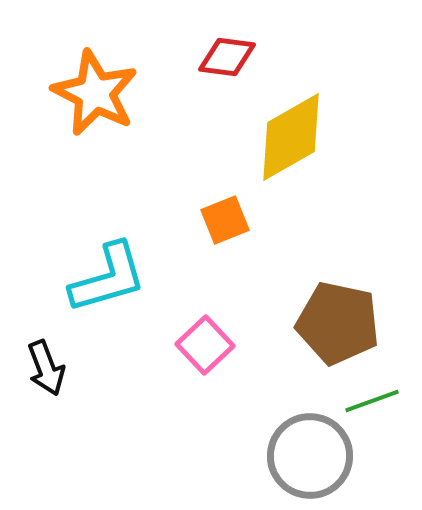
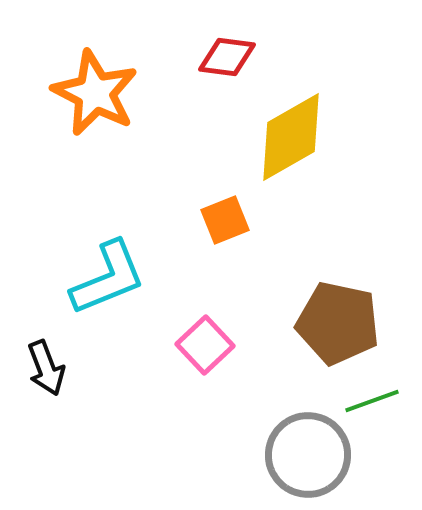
cyan L-shape: rotated 6 degrees counterclockwise
gray circle: moved 2 px left, 1 px up
